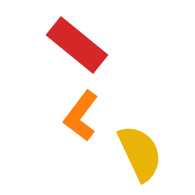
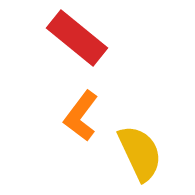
red rectangle: moved 7 px up
